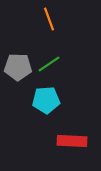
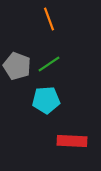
gray pentagon: moved 1 px left, 1 px up; rotated 20 degrees clockwise
